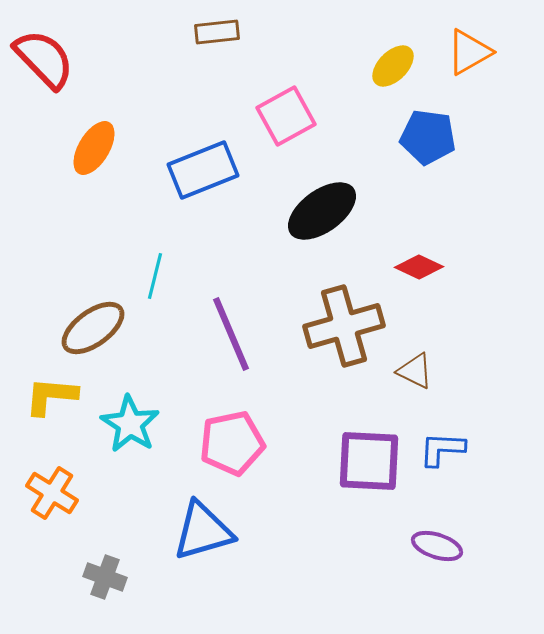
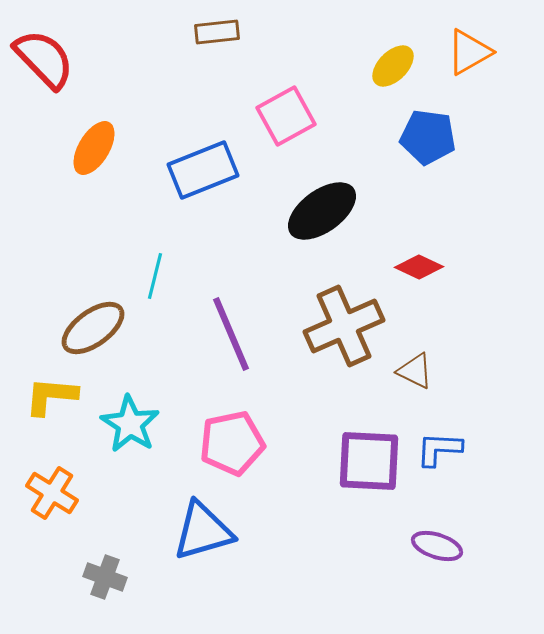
brown cross: rotated 8 degrees counterclockwise
blue L-shape: moved 3 px left
